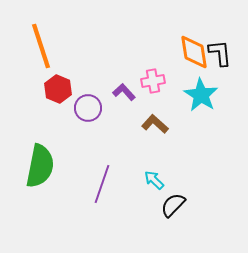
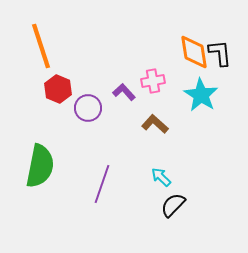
cyan arrow: moved 7 px right, 3 px up
